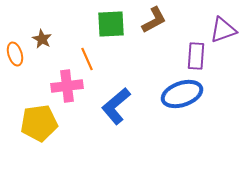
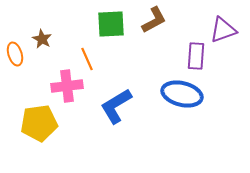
blue ellipse: rotated 33 degrees clockwise
blue L-shape: rotated 9 degrees clockwise
